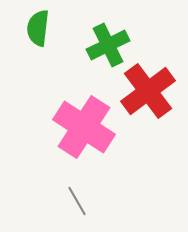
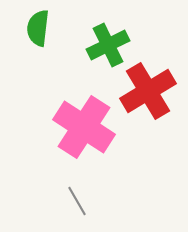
red cross: rotated 6 degrees clockwise
